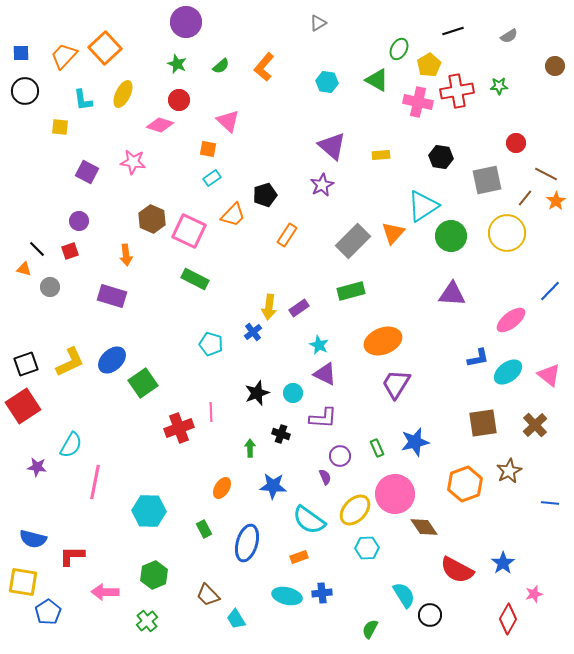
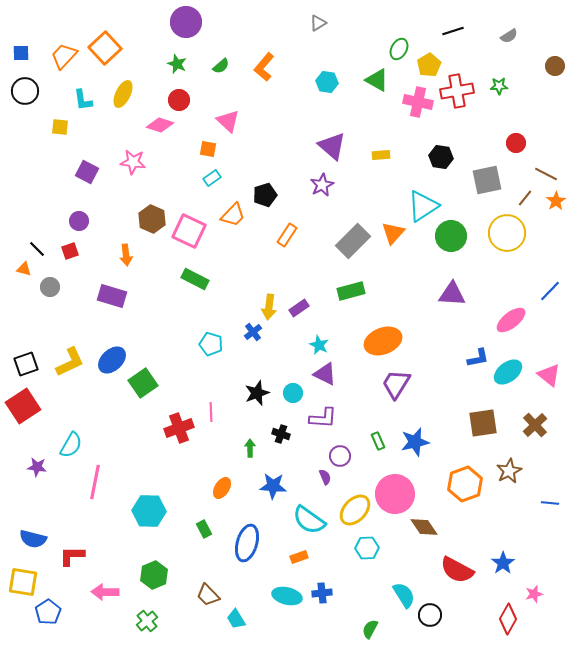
green rectangle at (377, 448): moved 1 px right, 7 px up
